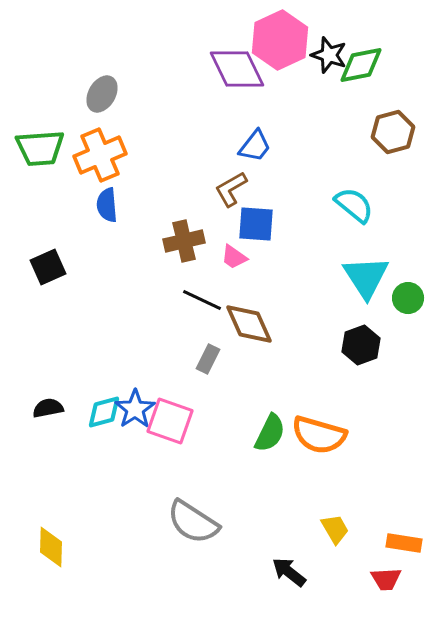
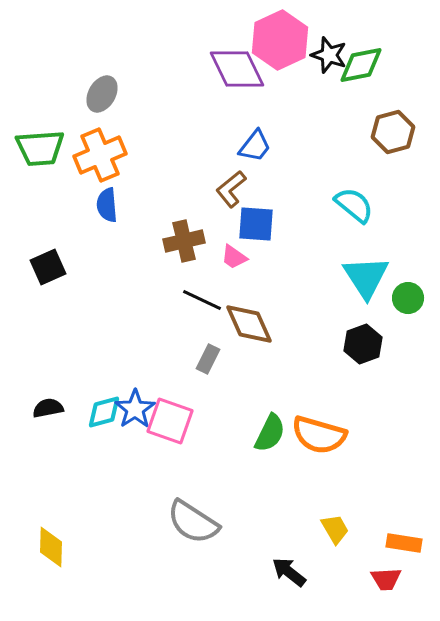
brown L-shape: rotated 9 degrees counterclockwise
black hexagon: moved 2 px right, 1 px up
